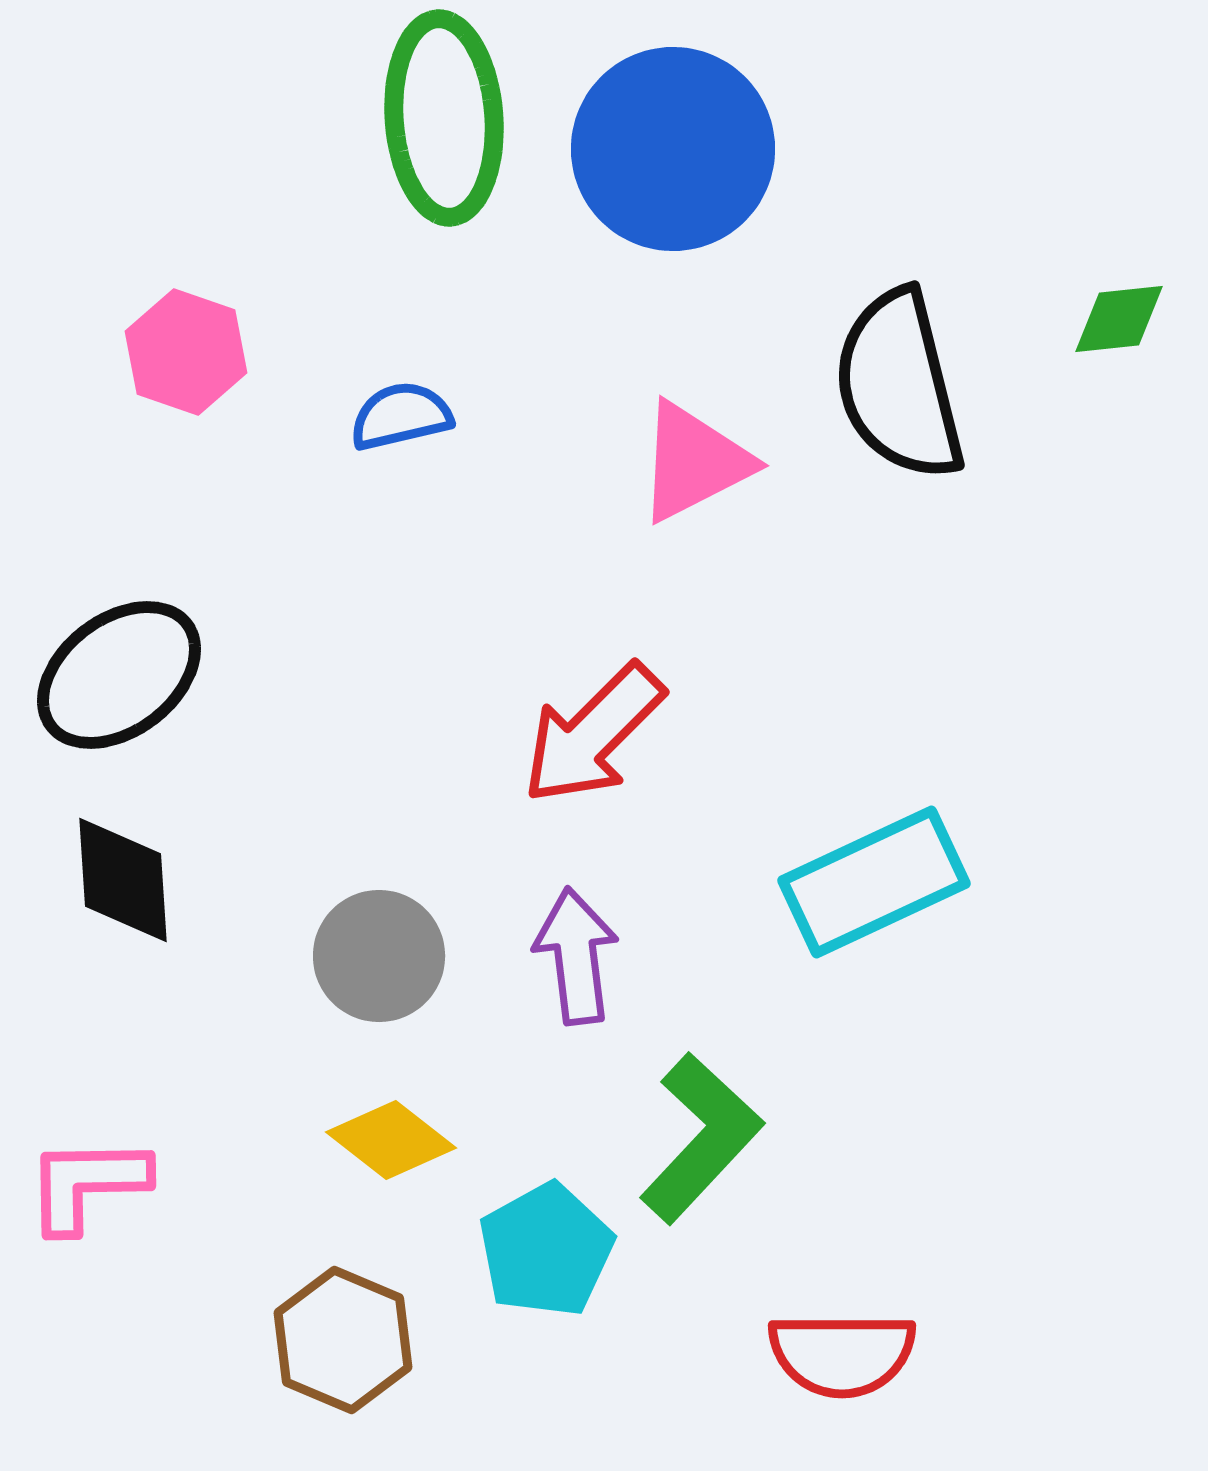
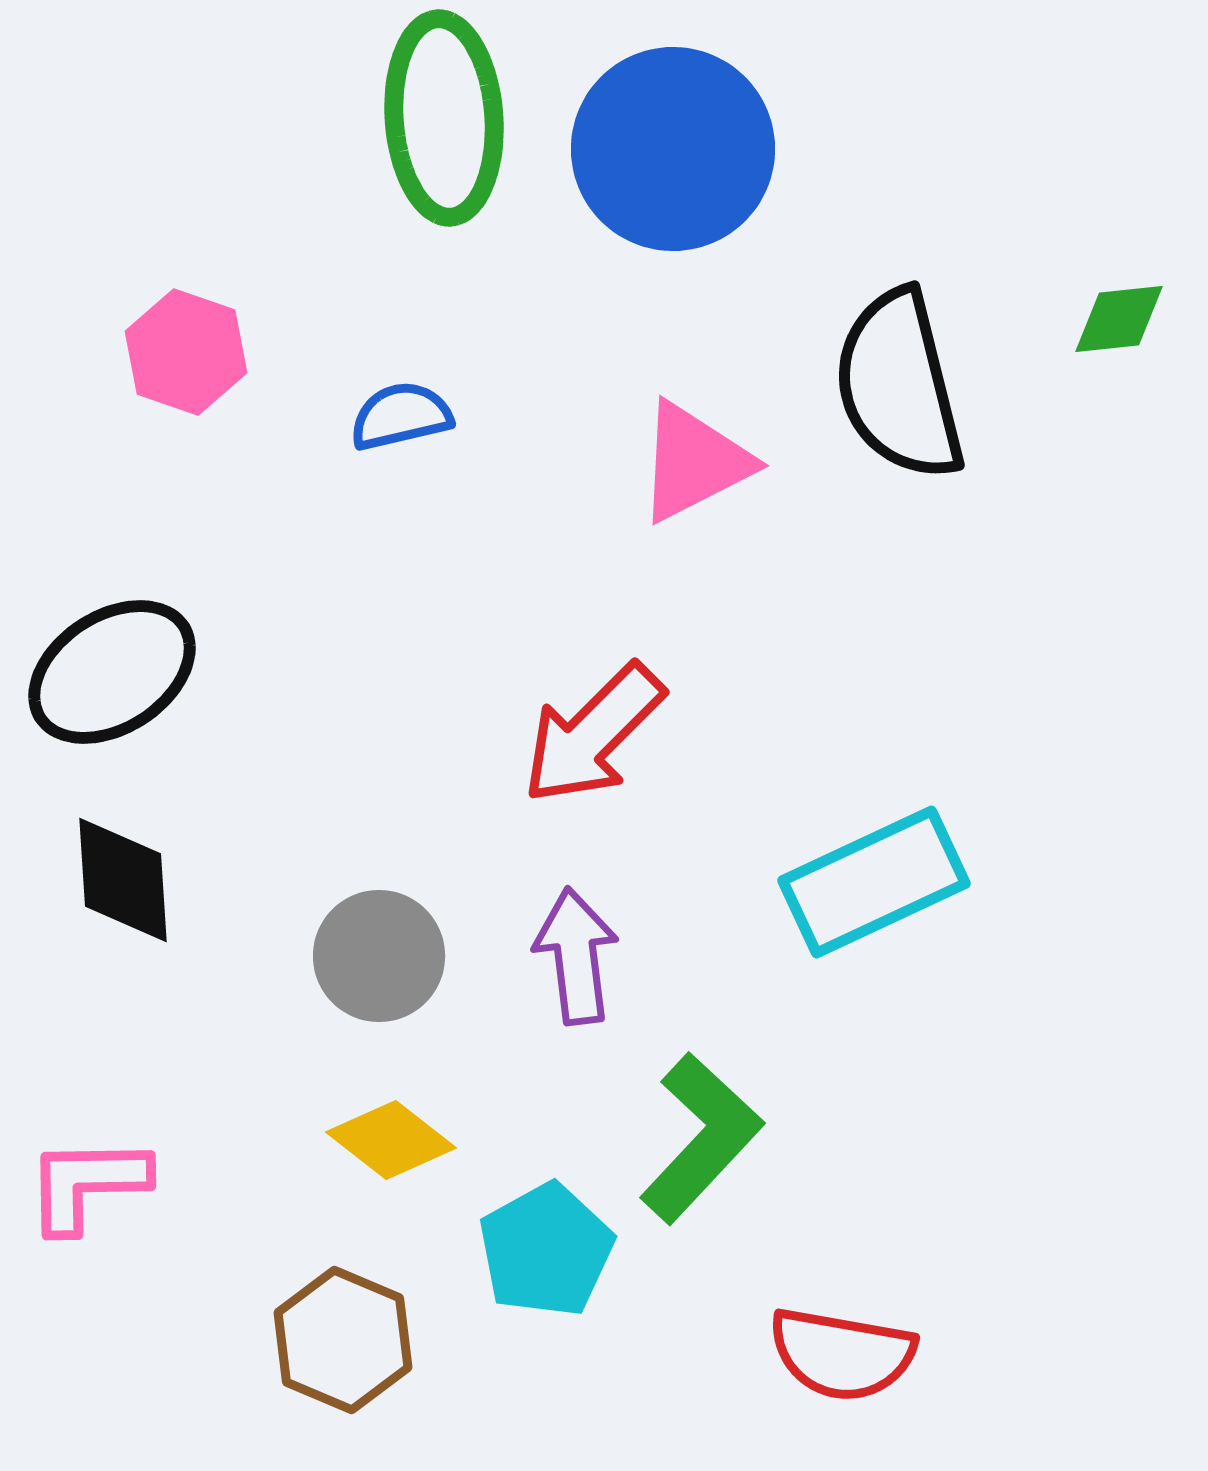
black ellipse: moved 7 px left, 3 px up; rotated 4 degrees clockwise
red semicircle: rotated 10 degrees clockwise
